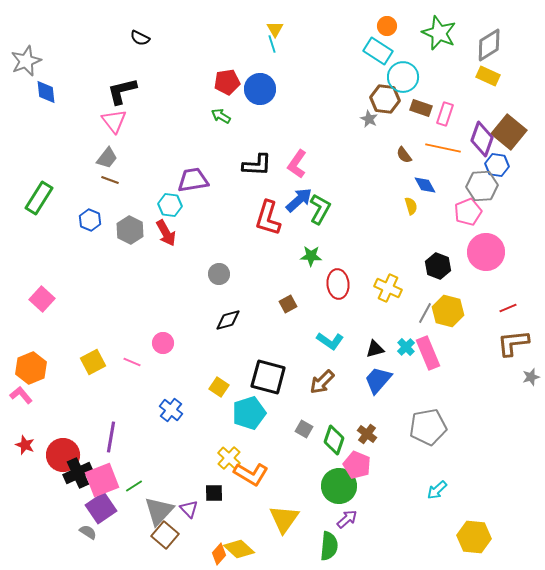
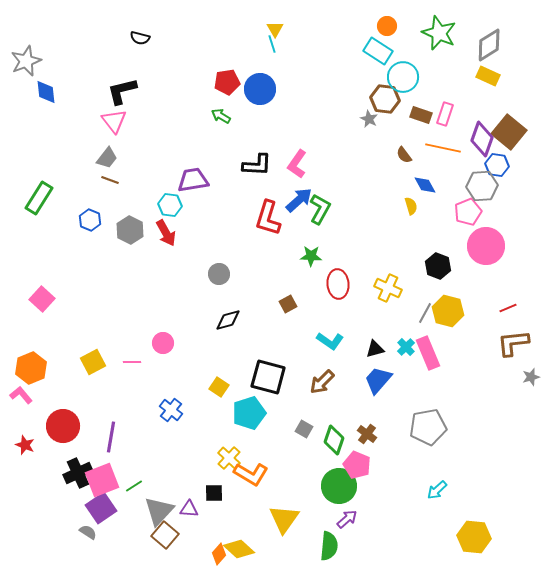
black semicircle at (140, 38): rotated 12 degrees counterclockwise
brown rectangle at (421, 108): moved 7 px down
pink circle at (486, 252): moved 6 px up
pink line at (132, 362): rotated 24 degrees counterclockwise
red circle at (63, 455): moved 29 px up
purple triangle at (189, 509): rotated 42 degrees counterclockwise
